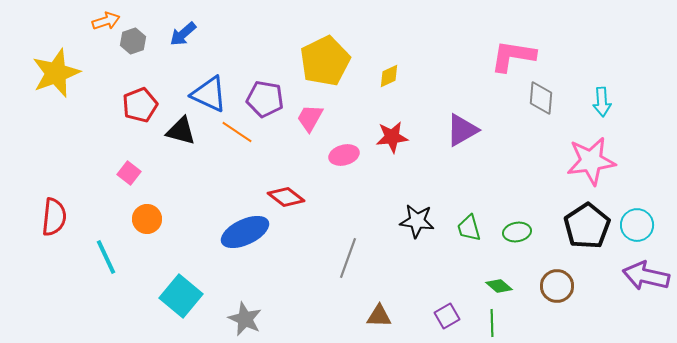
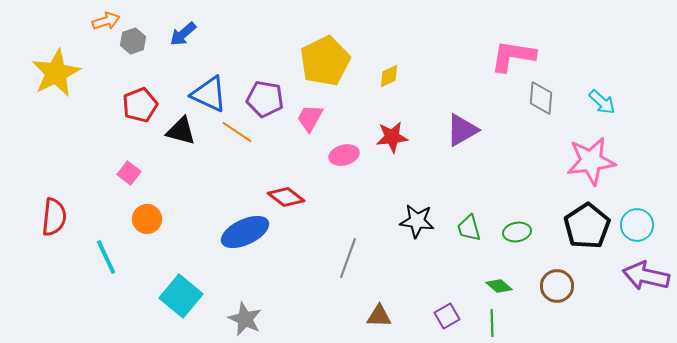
yellow star: rotated 6 degrees counterclockwise
cyan arrow: rotated 44 degrees counterclockwise
